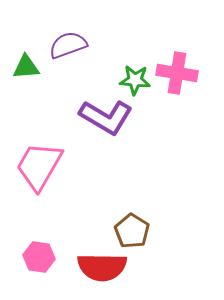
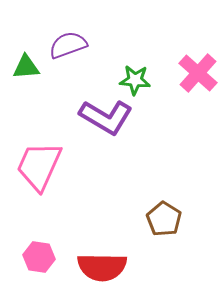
pink cross: moved 21 px right; rotated 33 degrees clockwise
pink trapezoid: rotated 6 degrees counterclockwise
brown pentagon: moved 32 px right, 12 px up
